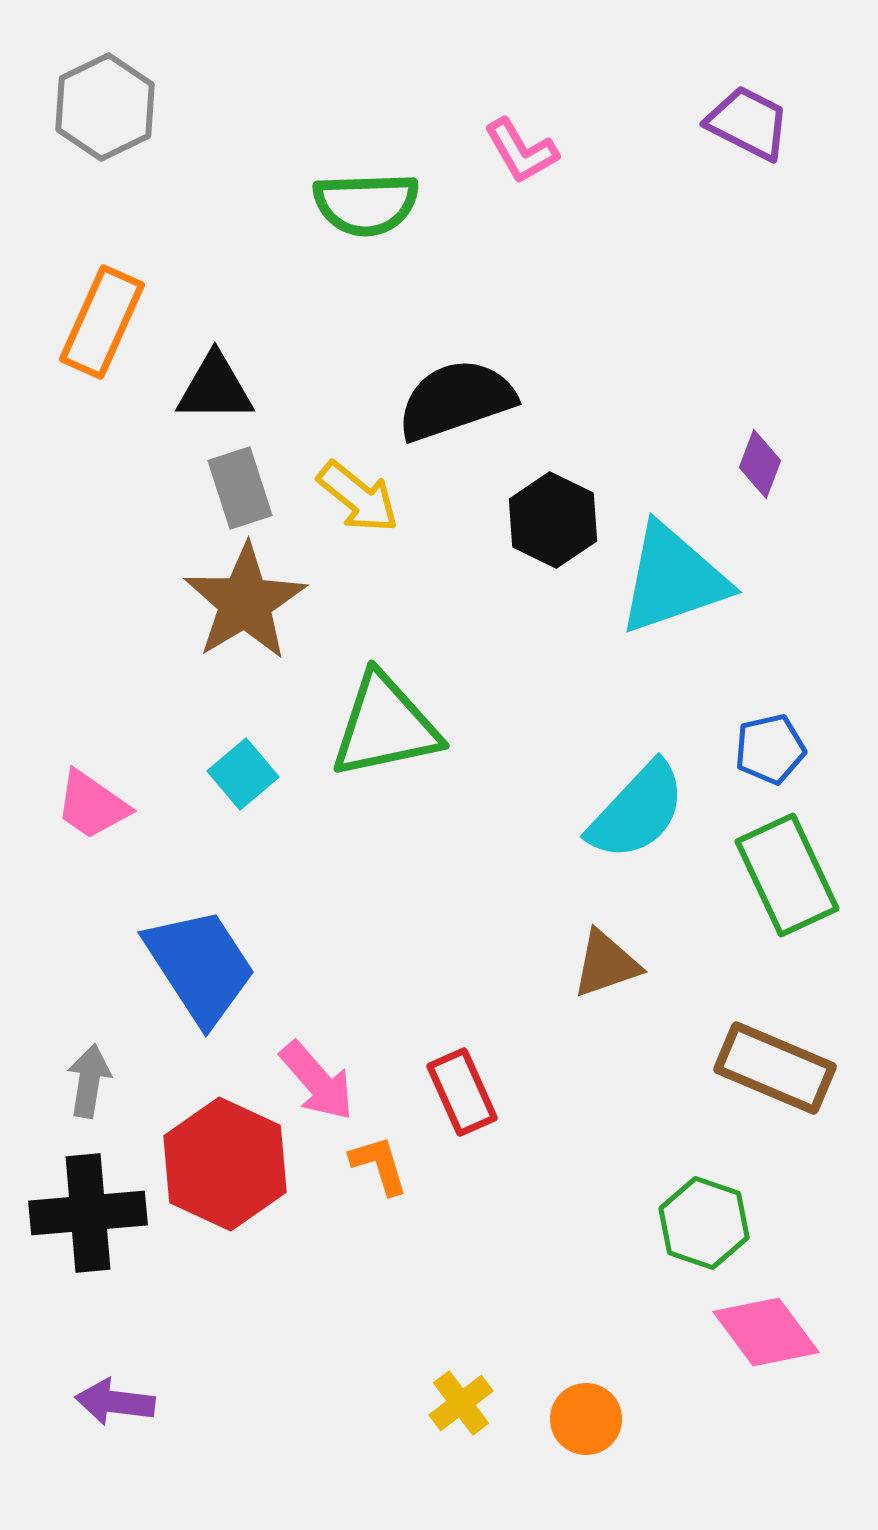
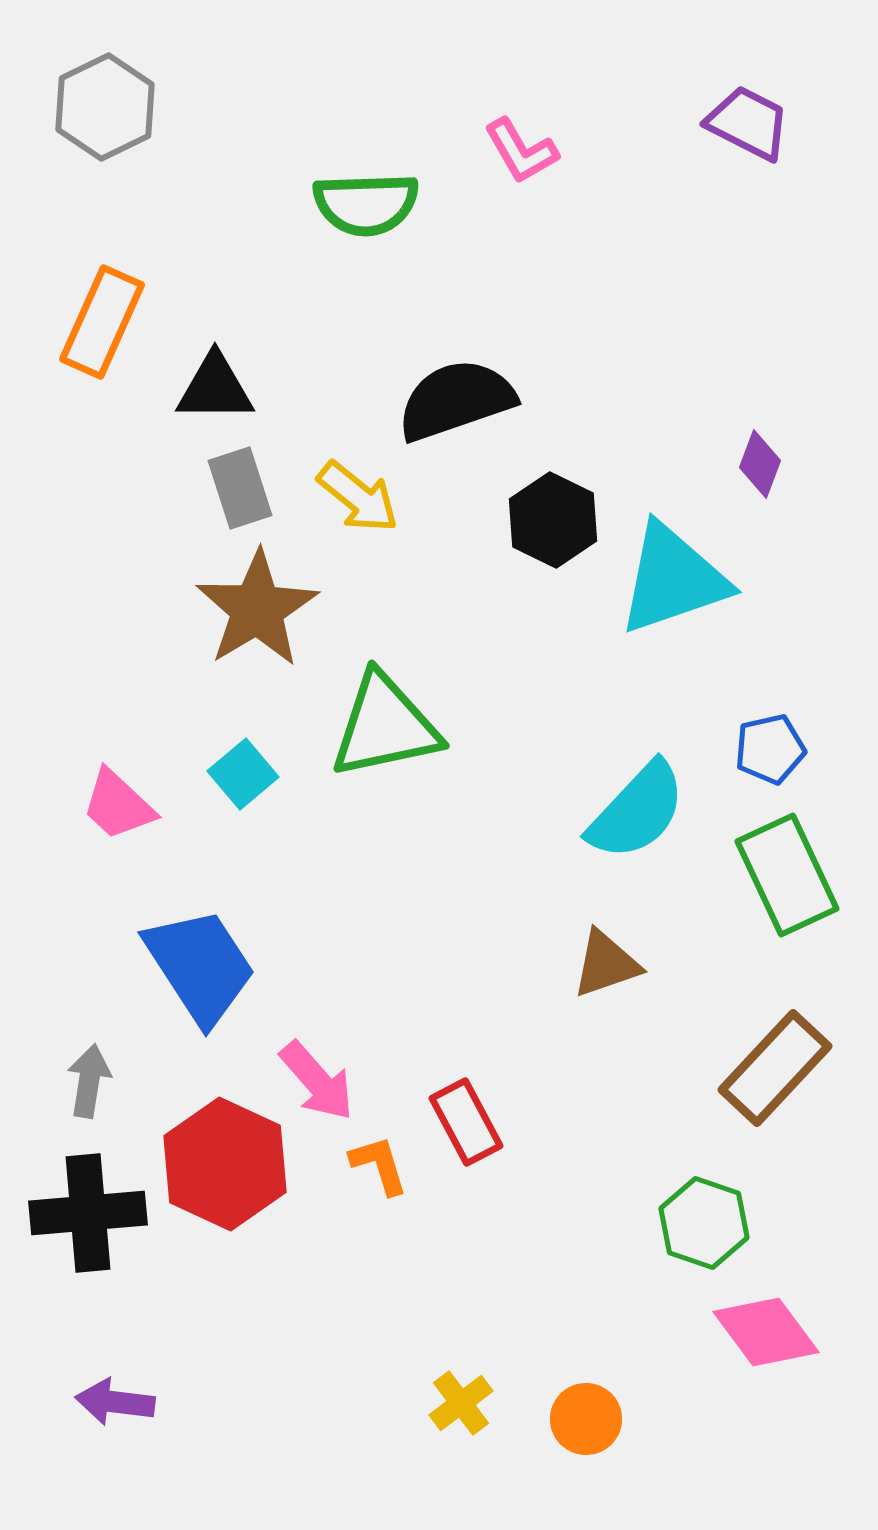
brown star: moved 12 px right, 7 px down
pink trapezoid: moved 26 px right; rotated 8 degrees clockwise
brown rectangle: rotated 70 degrees counterclockwise
red rectangle: moved 4 px right, 30 px down; rotated 4 degrees counterclockwise
